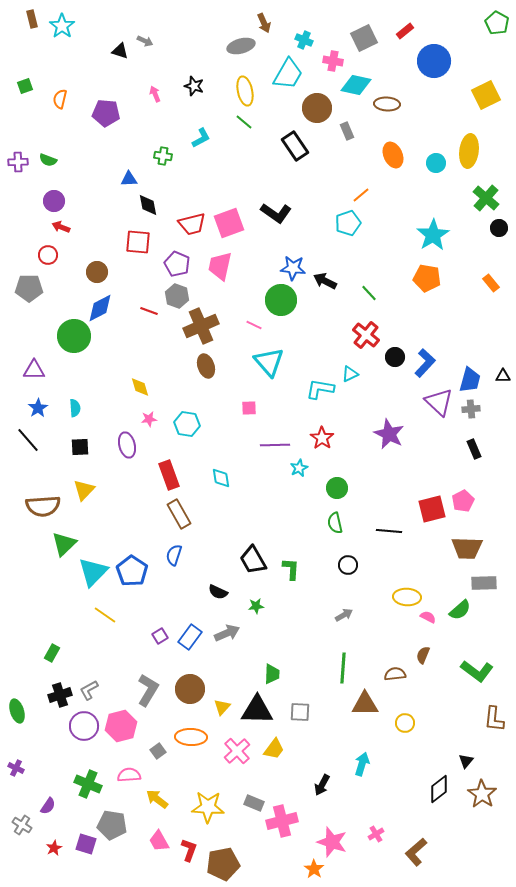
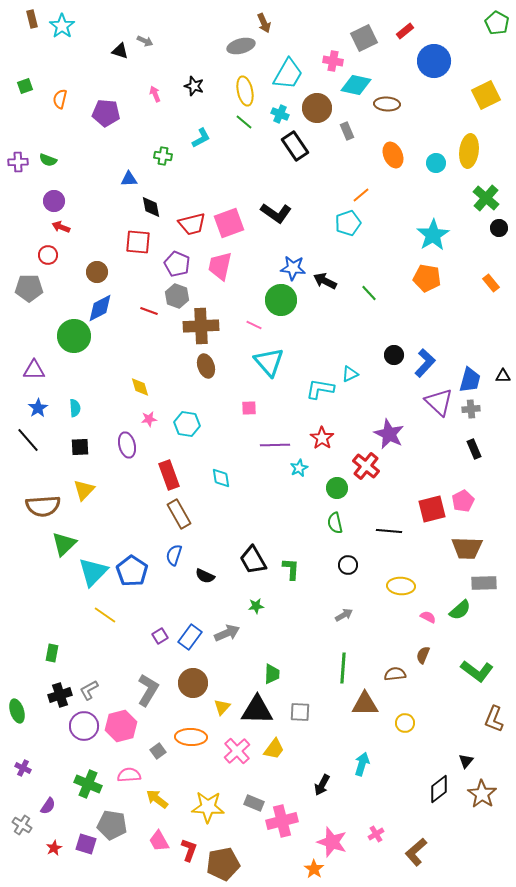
cyan cross at (304, 40): moved 24 px left, 74 px down
black diamond at (148, 205): moved 3 px right, 2 px down
brown cross at (201, 326): rotated 20 degrees clockwise
red cross at (366, 335): moved 131 px down
black circle at (395, 357): moved 1 px left, 2 px up
black semicircle at (218, 592): moved 13 px left, 16 px up
yellow ellipse at (407, 597): moved 6 px left, 11 px up
green rectangle at (52, 653): rotated 18 degrees counterclockwise
brown circle at (190, 689): moved 3 px right, 6 px up
brown L-shape at (494, 719): rotated 16 degrees clockwise
purple cross at (16, 768): moved 7 px right
